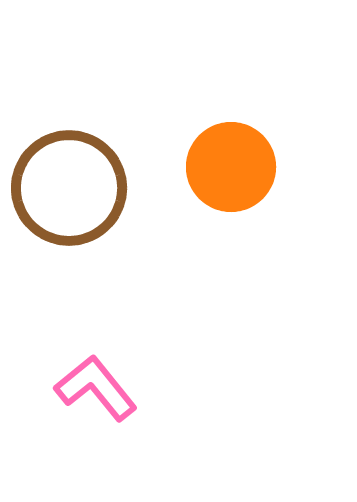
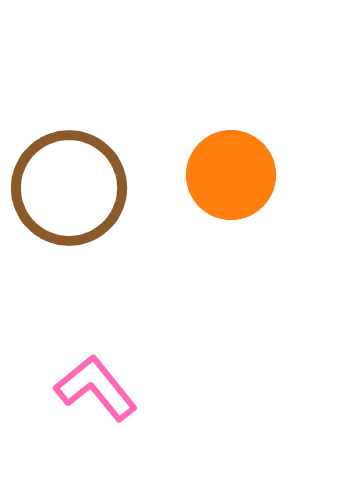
orange circle: moved 8 px down
